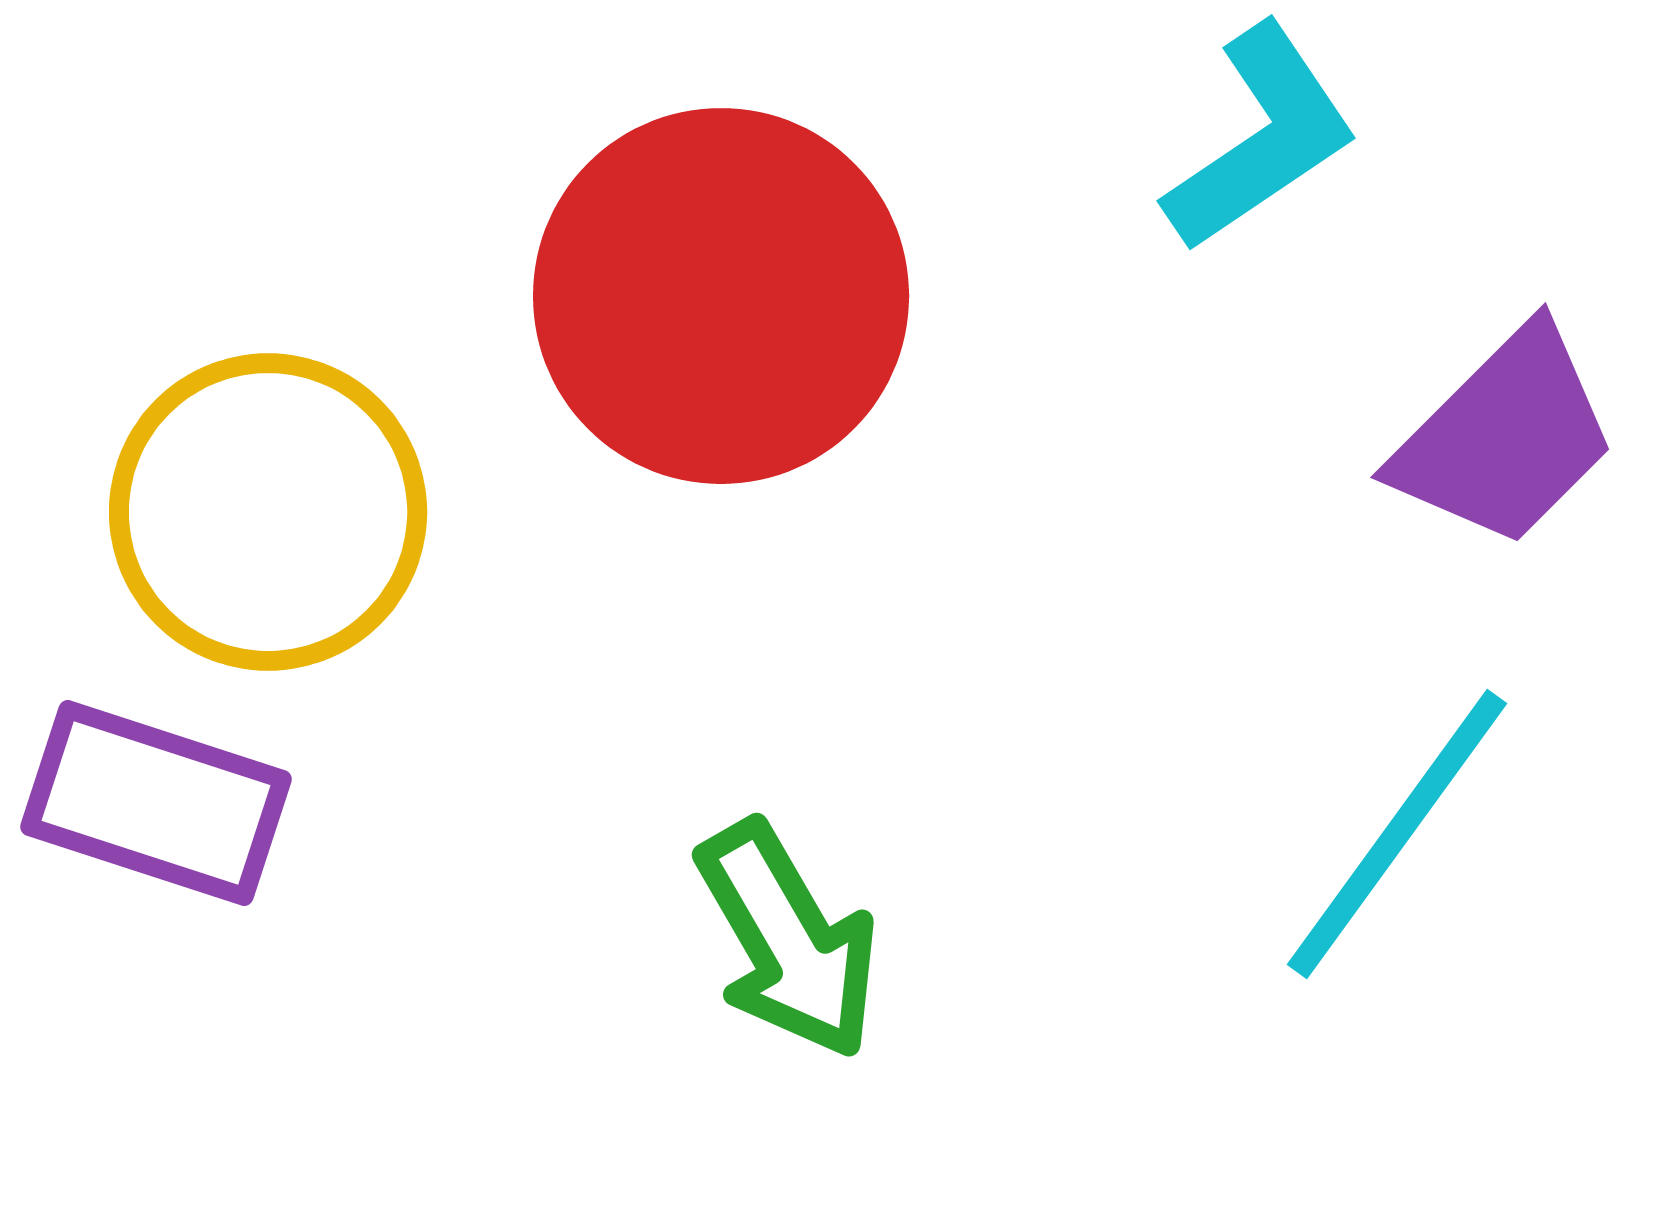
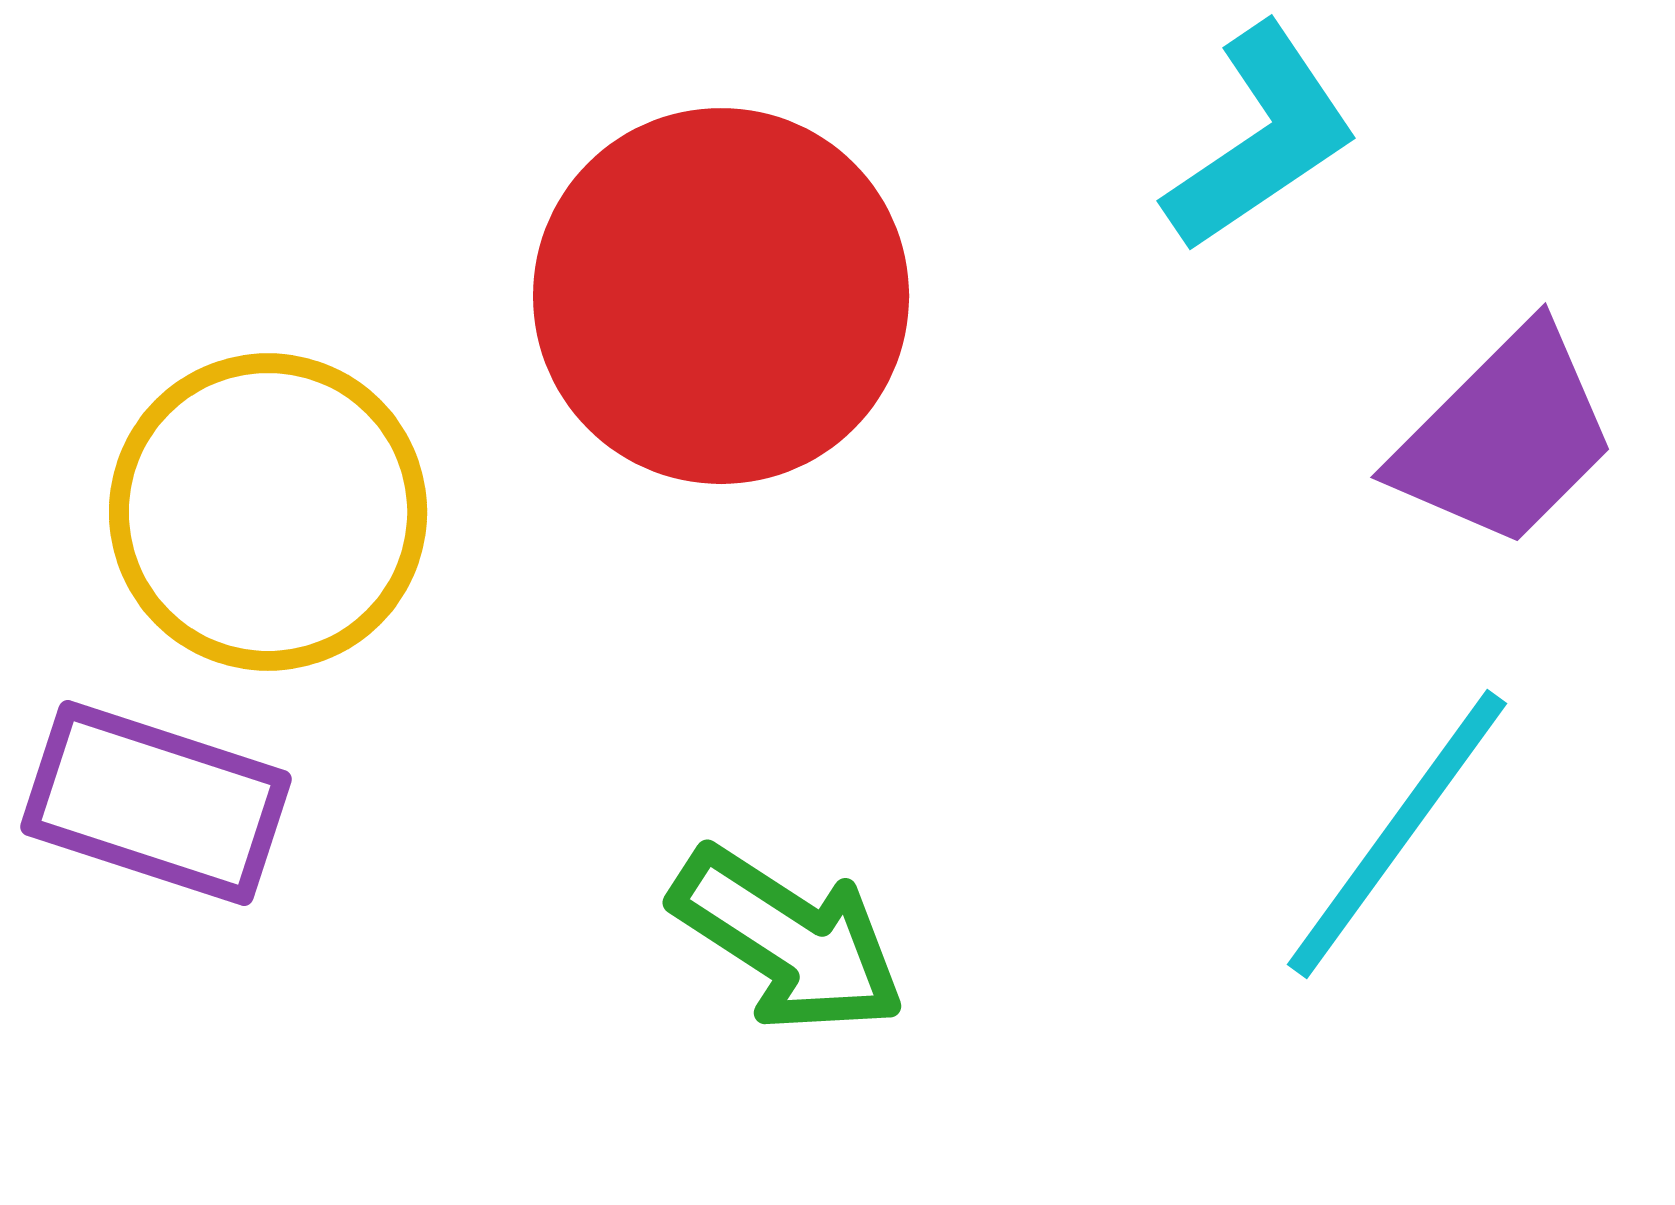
green arrow: rotated 27 degrees counterclockwise
